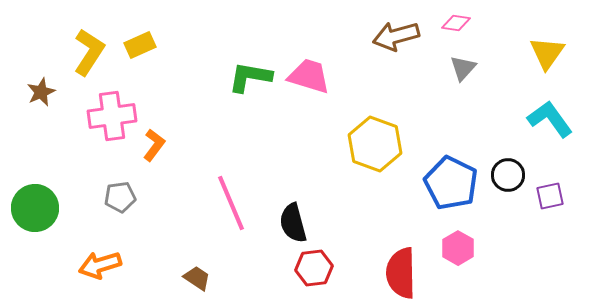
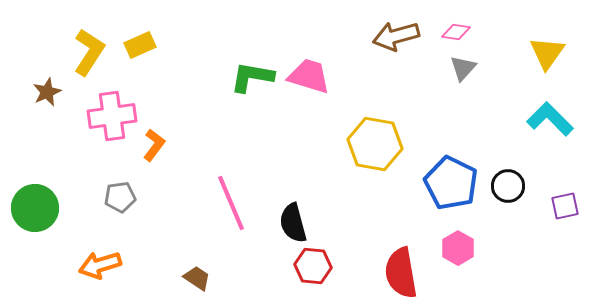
pink diamond: moved 9 px down
green L-shape: moved 2 px right
brown star: moved 6 px right
cyan L-shape: rotated 9 degrees counterclockwise
yellow hexagon: rotated 10 degrees counterclockwise
black circle: moved 11 px down
purple square: moved 15 px right, 10 px down
red hexagon: moved 1 px left, 2 px up; rotated 12 degrees clockwise
red semicircle: rotated 9 degrees counterclockwise
